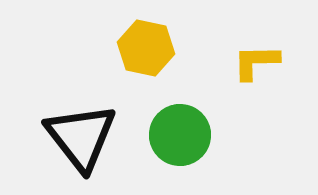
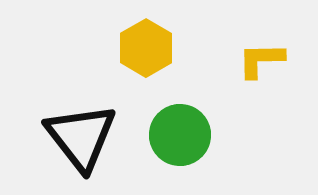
yellow hexagon: rotated 18 degrees clockwise
yellow L-shape: moved 5 px right, 2 px up
